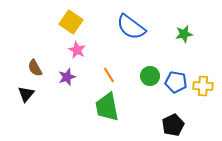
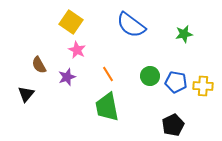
blue semicircle: moved 2 px up
brown semicircle: moved 4 px right, 3 px up
orange line: moved 1 px left, 1 px up
